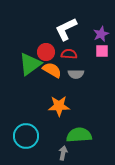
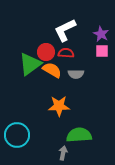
white L-shape: moved 1 px left, 1 px down
purple star: rotated 21 degrees counterclockwise
red semicircle: moved 3 px left, 1 px up
cyan circle: moved 9 px left, 1 px up
